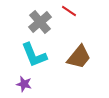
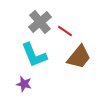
red line: moved 4 px left, 20 px down
